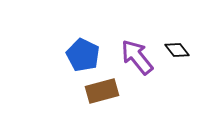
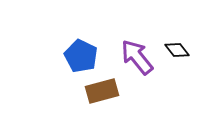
blue pentagon: moved 2 px left, 1 px down
